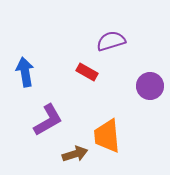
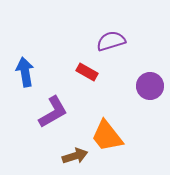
purple L-shape: moved 5 px right, 8 px up
orange trapezoid: rotated 33 degrees counterclockwise
brown arrow: moved 2 px down
